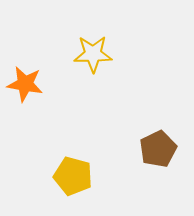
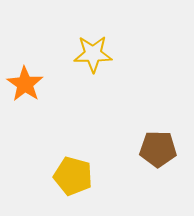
orange star: rotated 24 degrees clockwise
brown pentagon: rotated 27 degrees clockwise
